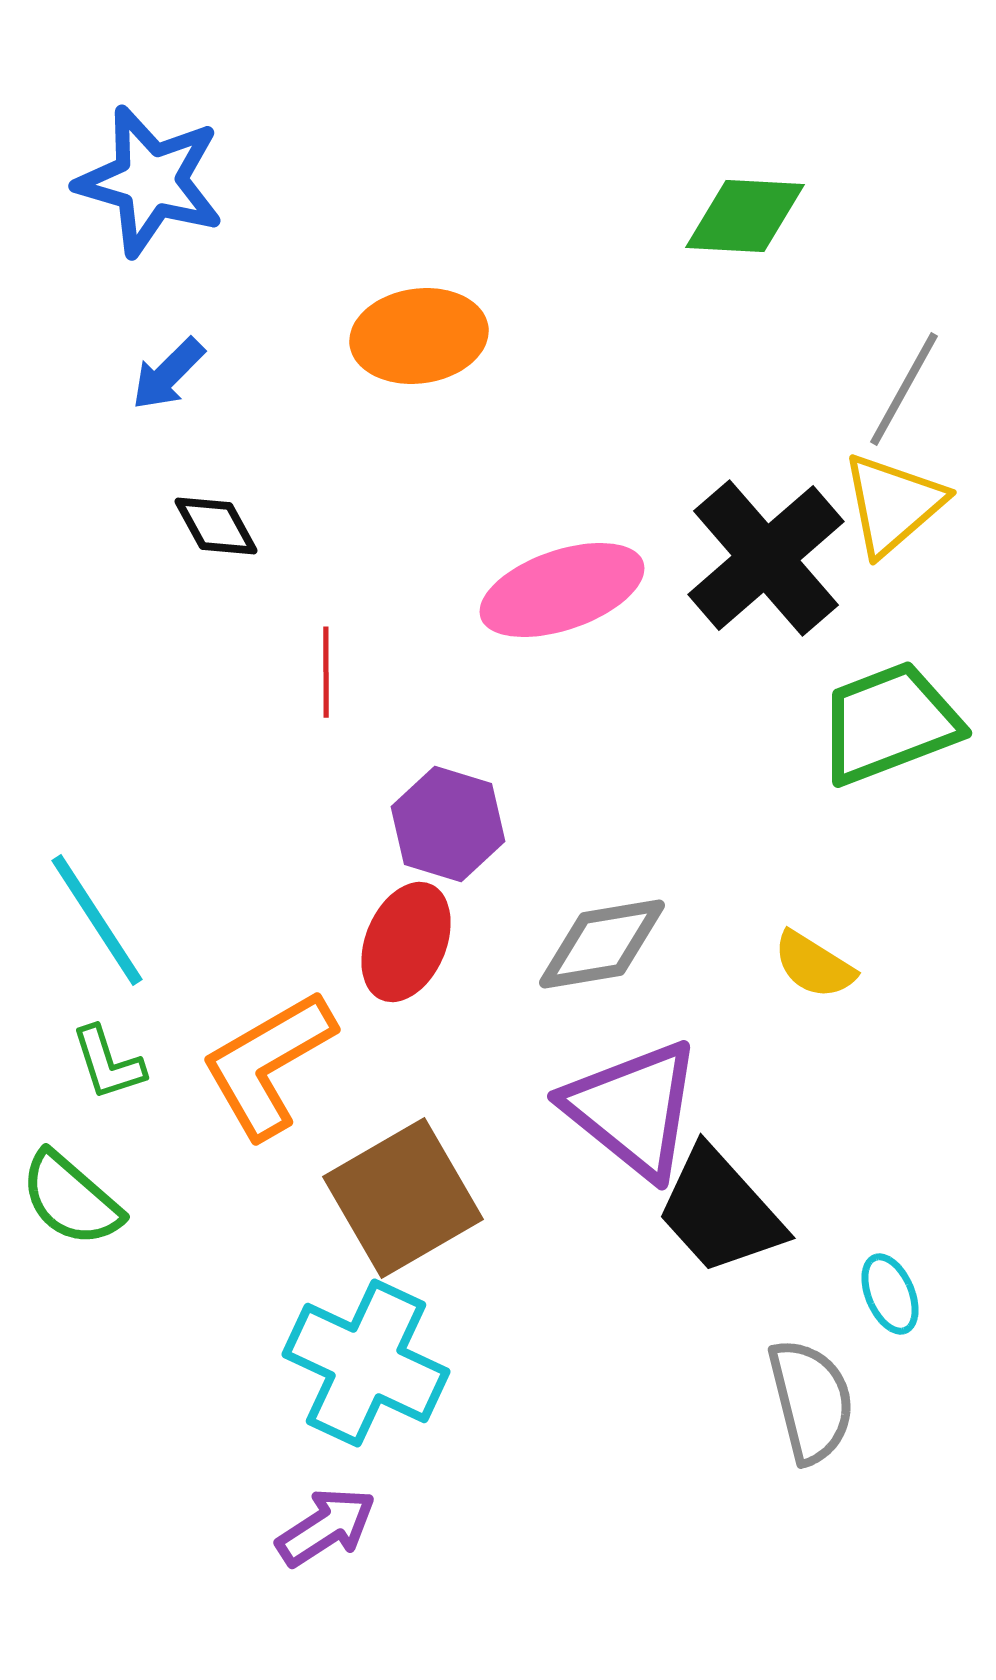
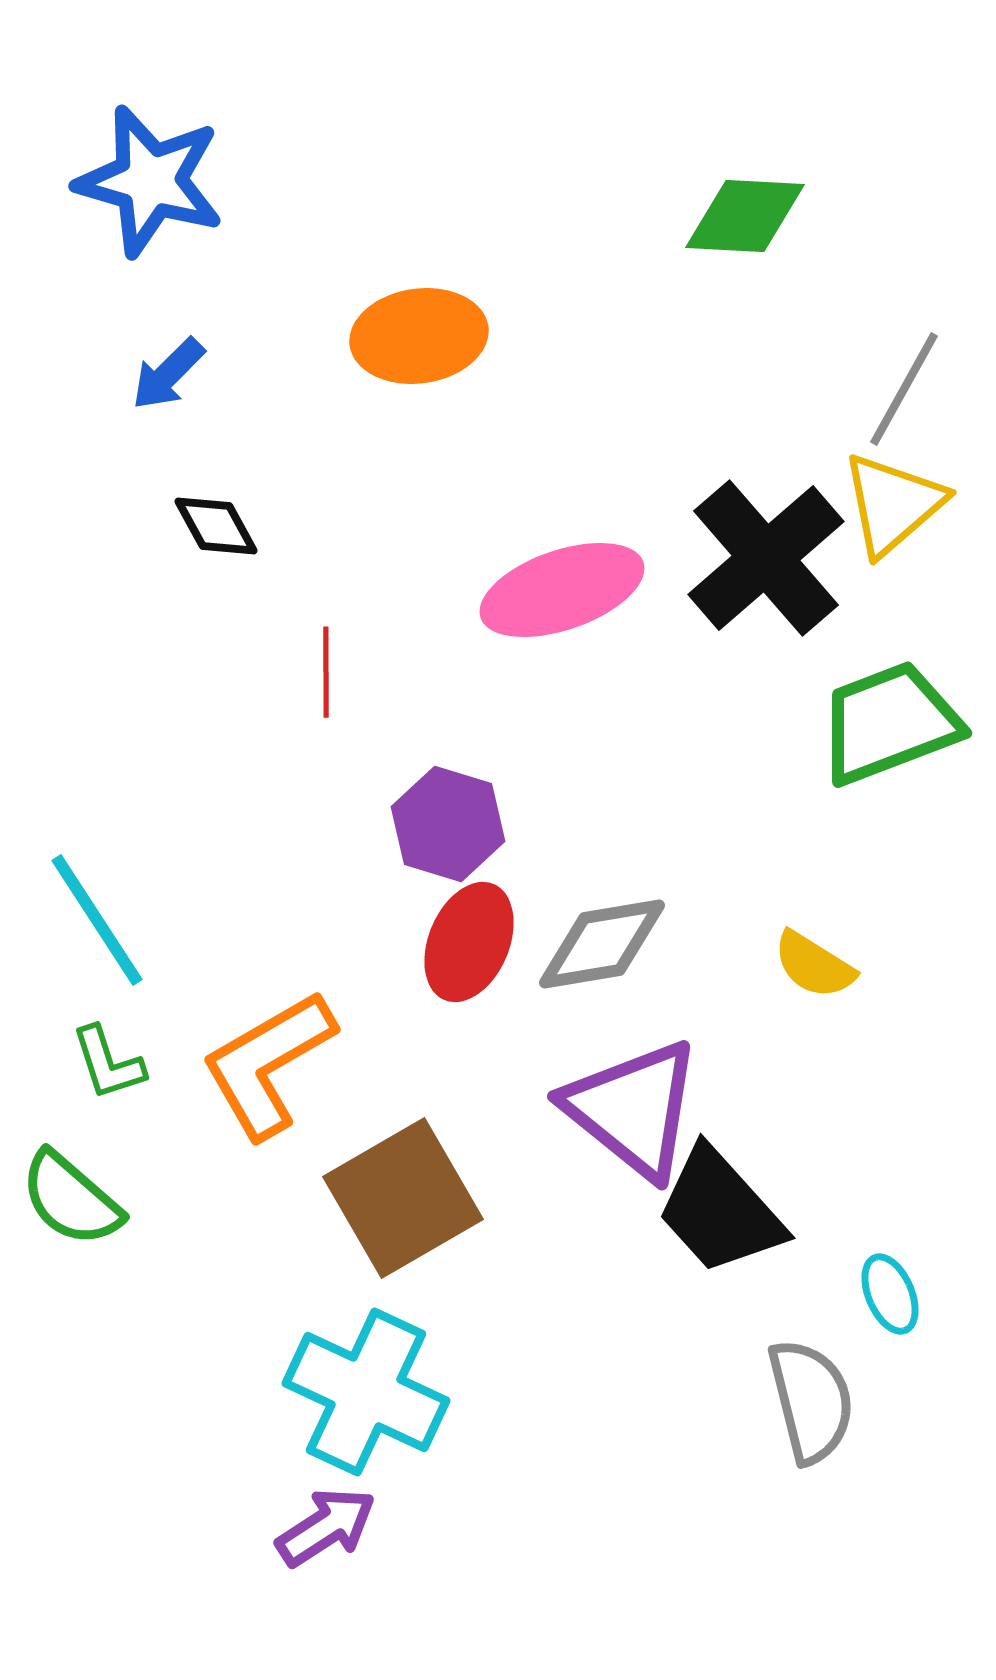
red ellipse: moved 63 px right
cyan cross: moved 29 px down
